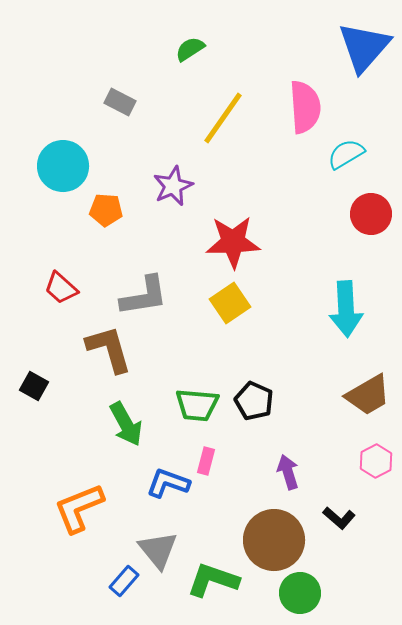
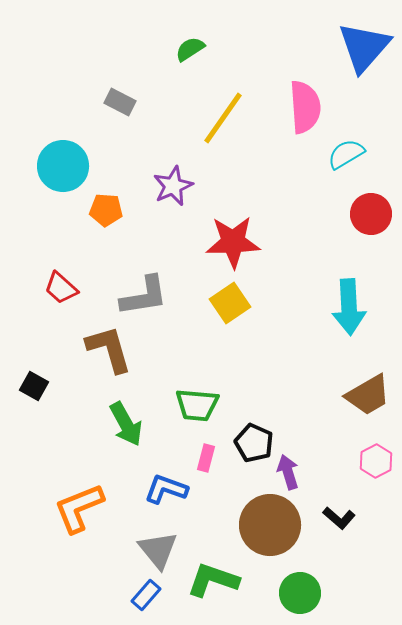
cyan arrow: moved 3 px right, 2 px up
black pentagon: moved 42 px down
pink rectangle: moved 3 px up
blue L-shape: moved 2 px left, 6 px down
brown circle: moved 4 px left, 15 px up
blue rectangle: moved 22 px right, 14 px down
